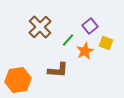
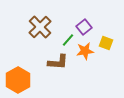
purple square: moved 6 px left, 1 px down
orange star: rotated 18 degrees clockwise
brown L-shape: moved 8 px up
orange hexagon: rotated 20 degrees counterclockwise
